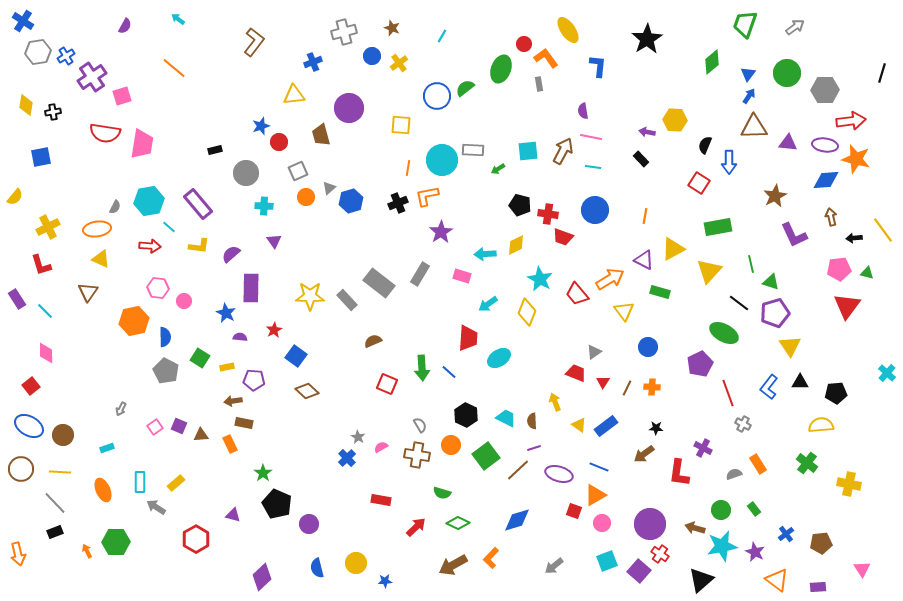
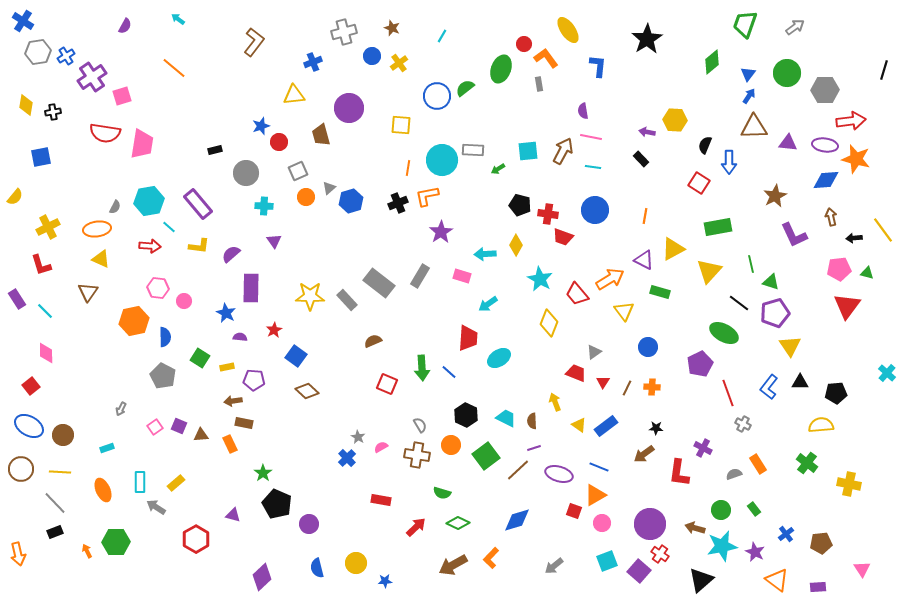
black line at (882, 73): moved 2 px right, 3 px up
yellow diamond at (516, 245): rotated 35 degrees counterclockwise
gray rectangle at (420, 274): moved 2 px down
yellow diamond at (527, 312): moved 22 px right, 11 px down
gray pentagon at (166, 371): moved 3 px left, 5 px down
